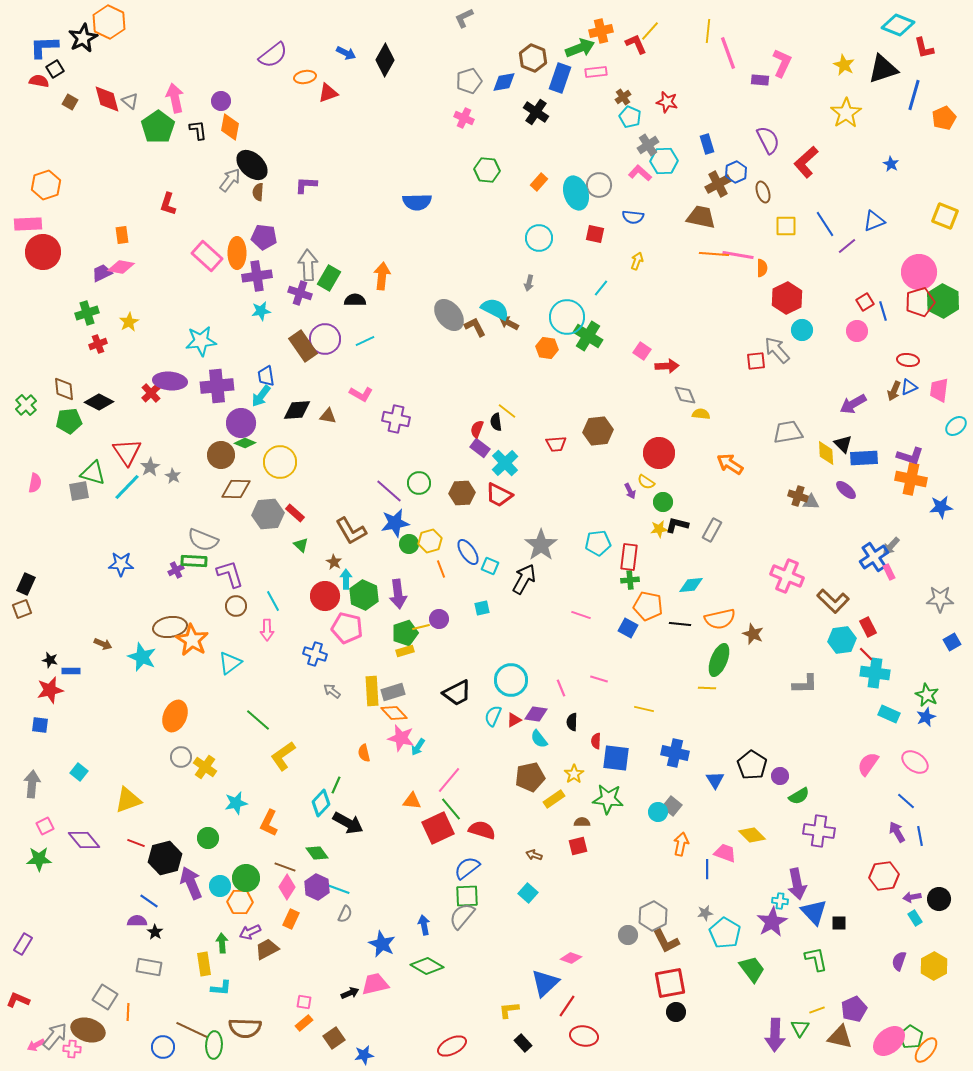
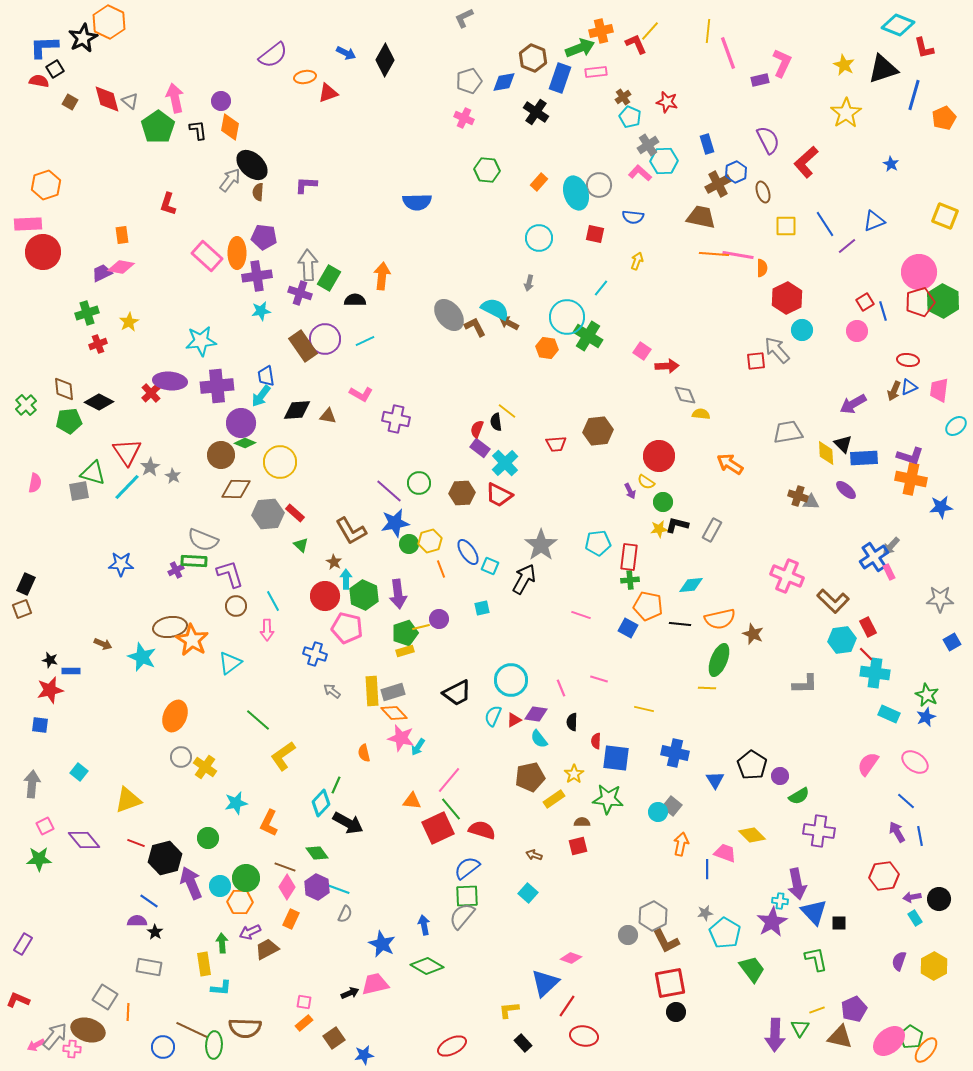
purple rectangle at (760, 80): rotated 18 degrees counterclockwise
red circle at (659, 453): moved 3 px down
